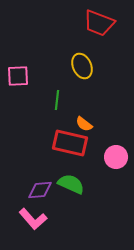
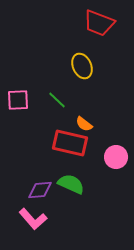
pink square: moved 24 px down
green line: rotated 54 degrees counterclockwise
